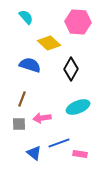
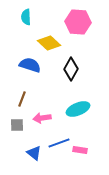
cyan semicircle: rotated 140 degrees counterclockwise
cyan ellipse: moved 2 px down
gray square: moved 2 px left, 1 px down
pink rectangle: moved 4 px up
